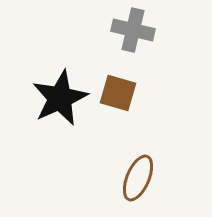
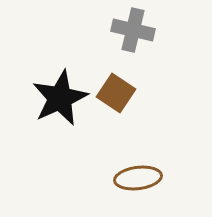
brown square: moved 2 px left; rotated 18 degrees clockwise
brown ellipse: rotated 60 degrees clockwise
